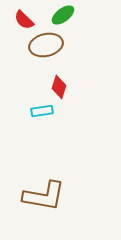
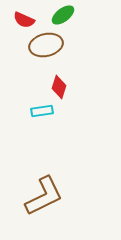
red semicircle: rotated 20 degrees counterclockwise
brown L-shape: rotated 36 degrees counterclockwise
